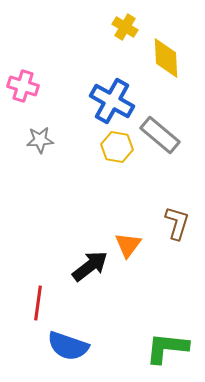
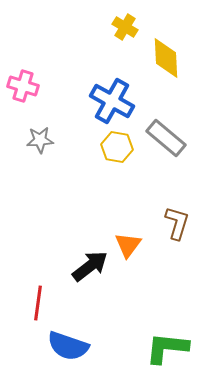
gray rectangle: moved 6 px right, 3 px down
